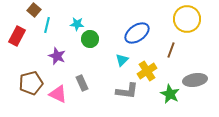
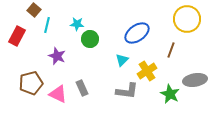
gray rectangle: moved 5 px down
